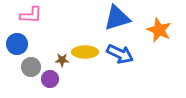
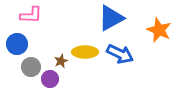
blue triangle: moved 6 px left; rotated 12 degrees counterclockwise
brown star: moved 1 px left, 1 px down; rotated 24 degrees counterclockwise
